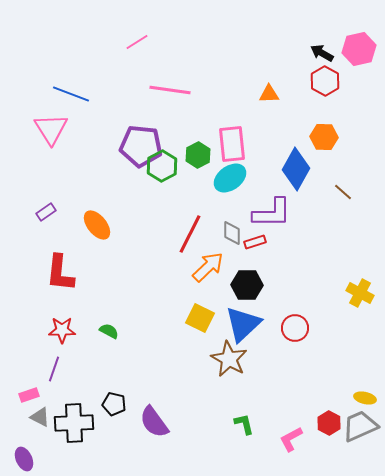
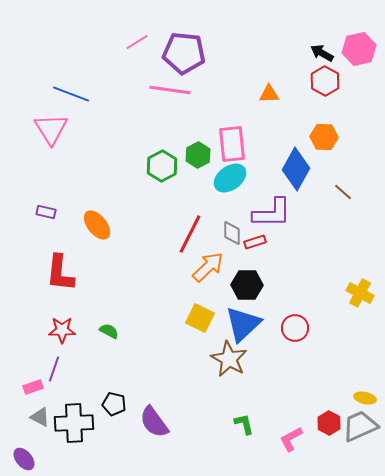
purple pentagon at (141, 146): moved 43 px right, 93 px up
purple rectangle at (46, 212): rotated 48 degrees clockwise
pink rectangle at (29, 395): moved 4 px right, 8 px up
purple ellipse at (24, 459): rotated 15 degrees counterclockwise
